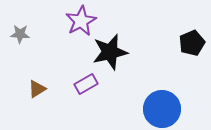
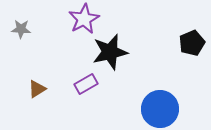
purple star: moved 3 px right, 2 px up
gray star: moved 1 px right, 5 px up
blue circle: moved 2 px left
